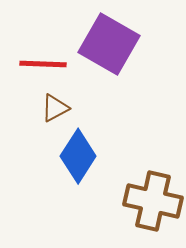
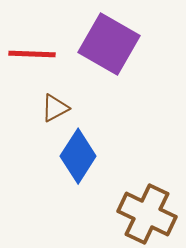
red line: moved 11 px left, 10 px up
brown cross: moved 6 px left, 13 px down; rotated 12 degrees clockwise
